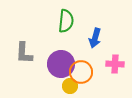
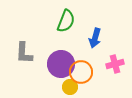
green semicircle: rotated 15 degrees clockwise
pink cross: rotated 18 degrees counterclockwise
yellow circle: moved 1 px down
